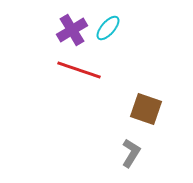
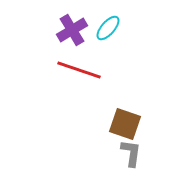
brown square: moved 21 px left, 15 px down
gray L-shape: rotated 24 degrees counterclockwise
